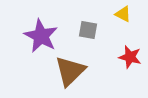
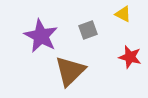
gray square: rotated 30 degrees counterclockwise
